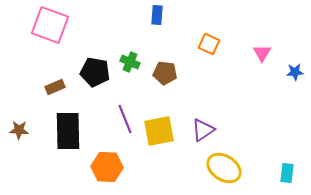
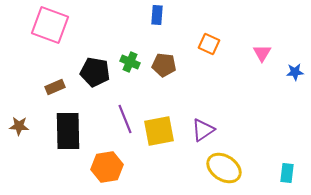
brown pentagon: moved 1 px left, 8 px up
brown star: moved 4 px up
orange hexagon: rotated 12 degrees counterclockwise
